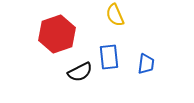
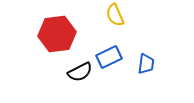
red hexagon: rotated 12 degrees clockwise
blue rectangle: rotated 70 degrees clockwise
